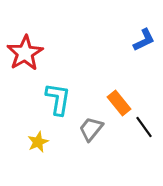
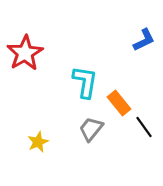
cyan L-shape: moved 27 px right, 17 px up
